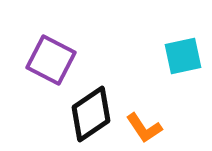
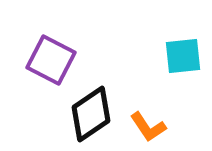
cyan square: rotated 6 degrees clockwise
orange L-shape: moved 4 px right, 1 px up
